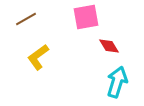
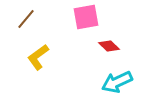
brown line: rotated 20 degrees counterclockwise
red diamond: rotated 15 degrees counterclockwise
cyan arrow: rotated 132 degrees counterclockwise
